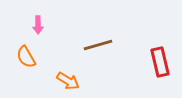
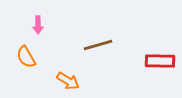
red rectangle: moved 1 px up; rotated 76 degrees counterclockwise
